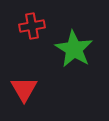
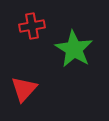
red triangle: rotated 12 degrees clockwise
